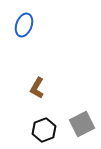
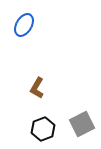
blue ellipse: rotated 10 degrees clockwise
black hexagon: moved 1 px left, 1 px up
